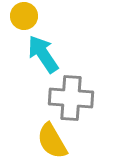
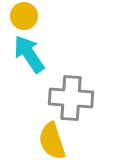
cyan arrow: moved 14 px left
yellow semicircle: rotated 12 degrees clockwise
